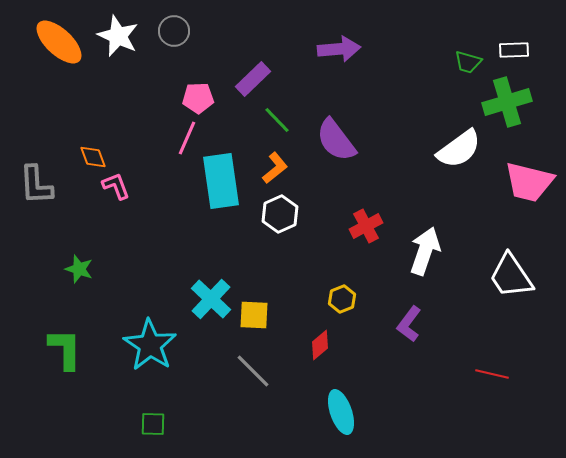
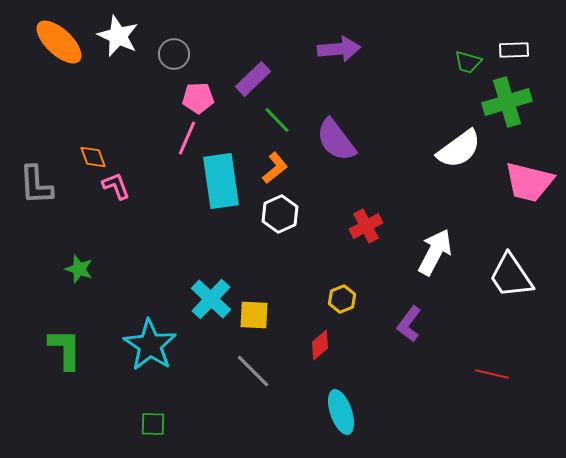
gray circle: moved 23 px down
white arrow: moved 10 px right, 1 px down; rotated 9 degrees clockwise
